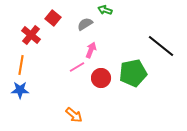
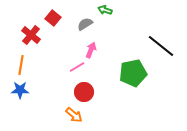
red circle: moved 17 px left, 14 px down
